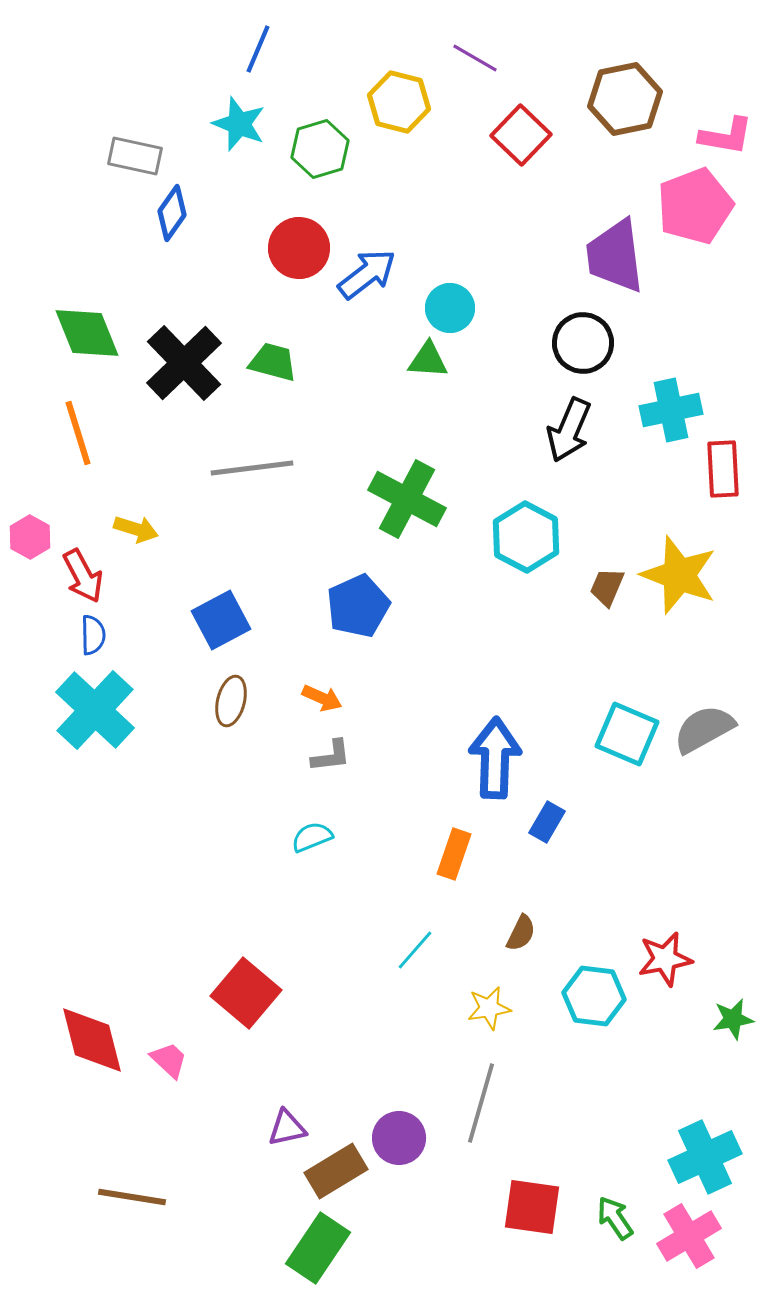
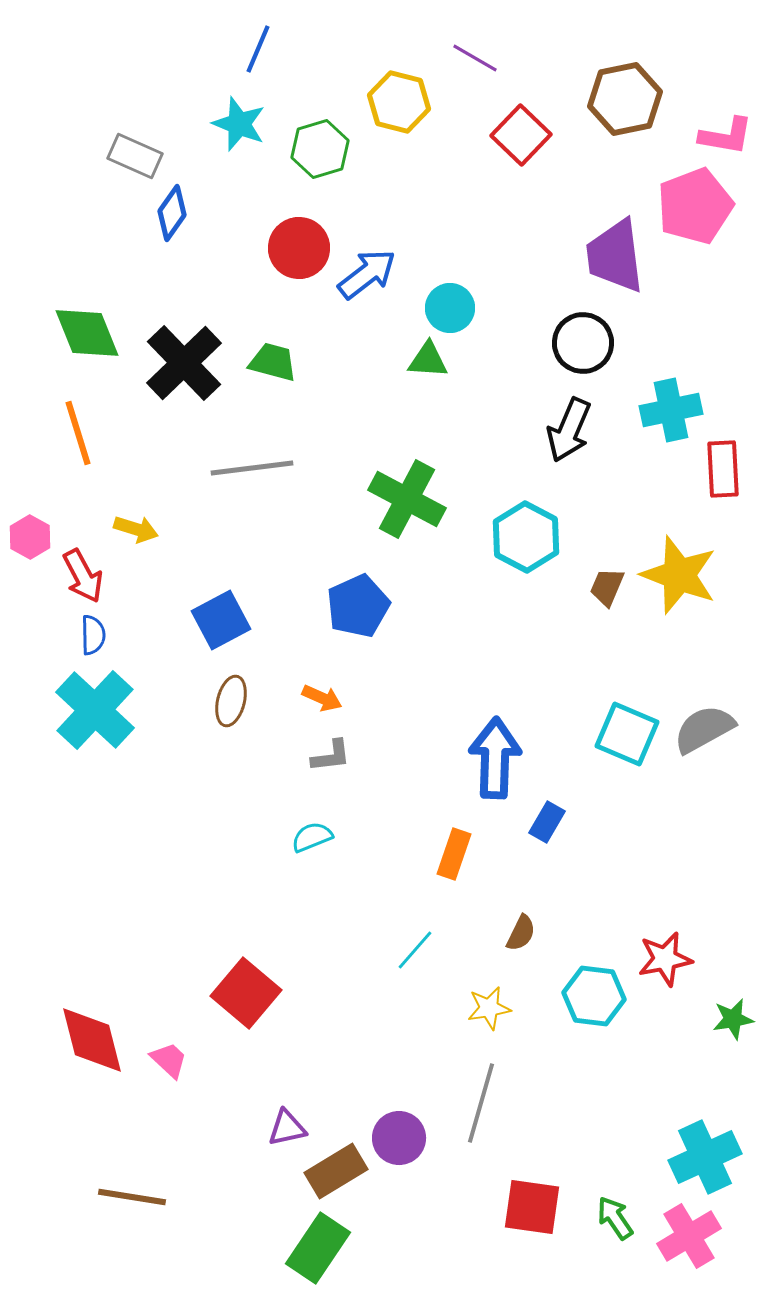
gray rectangle at (135, 156): rotated 12 degrees clockwise
